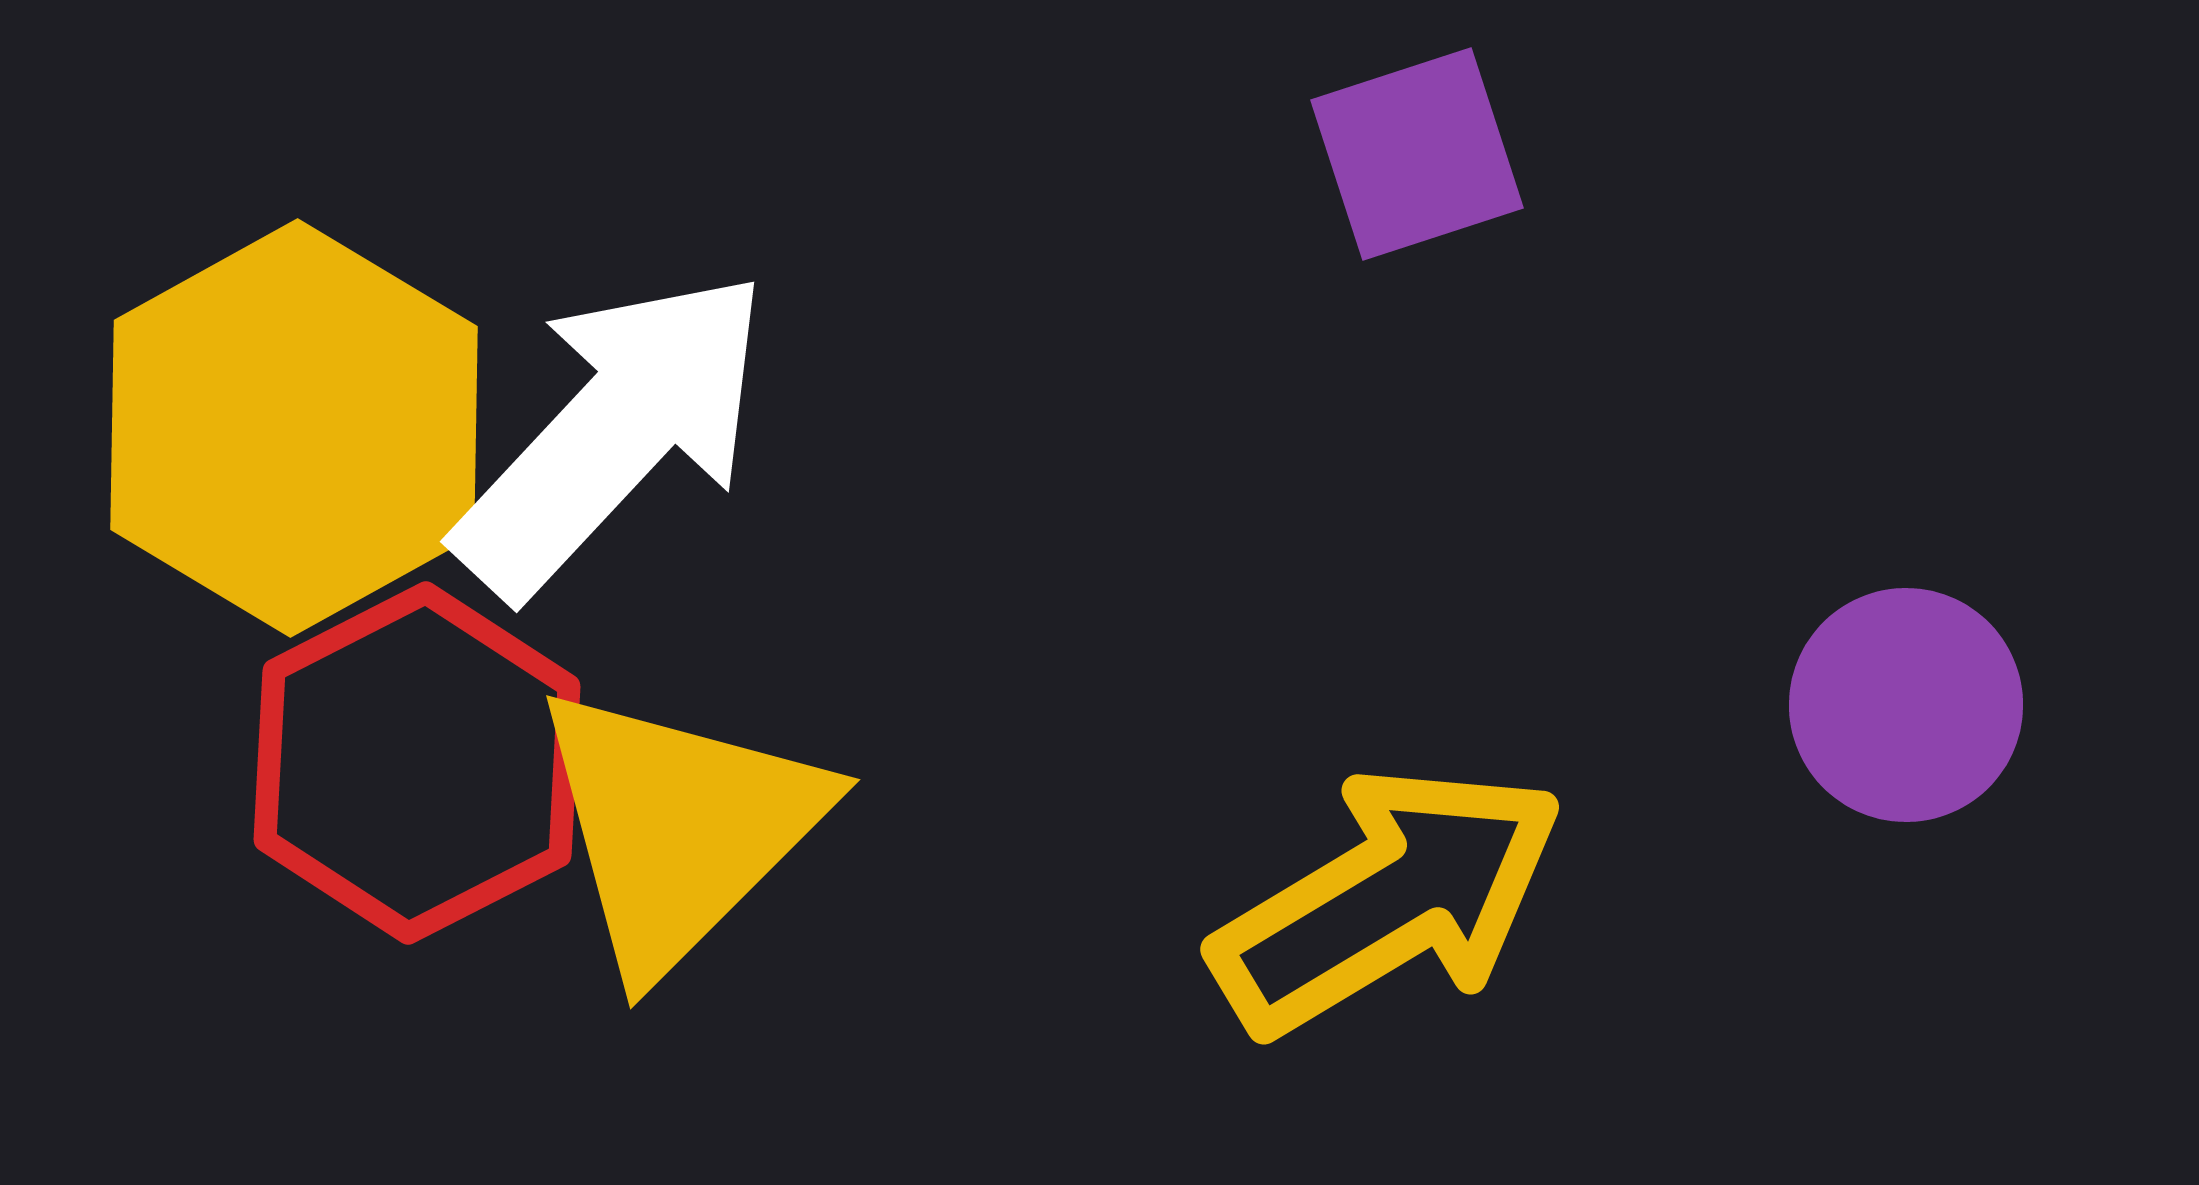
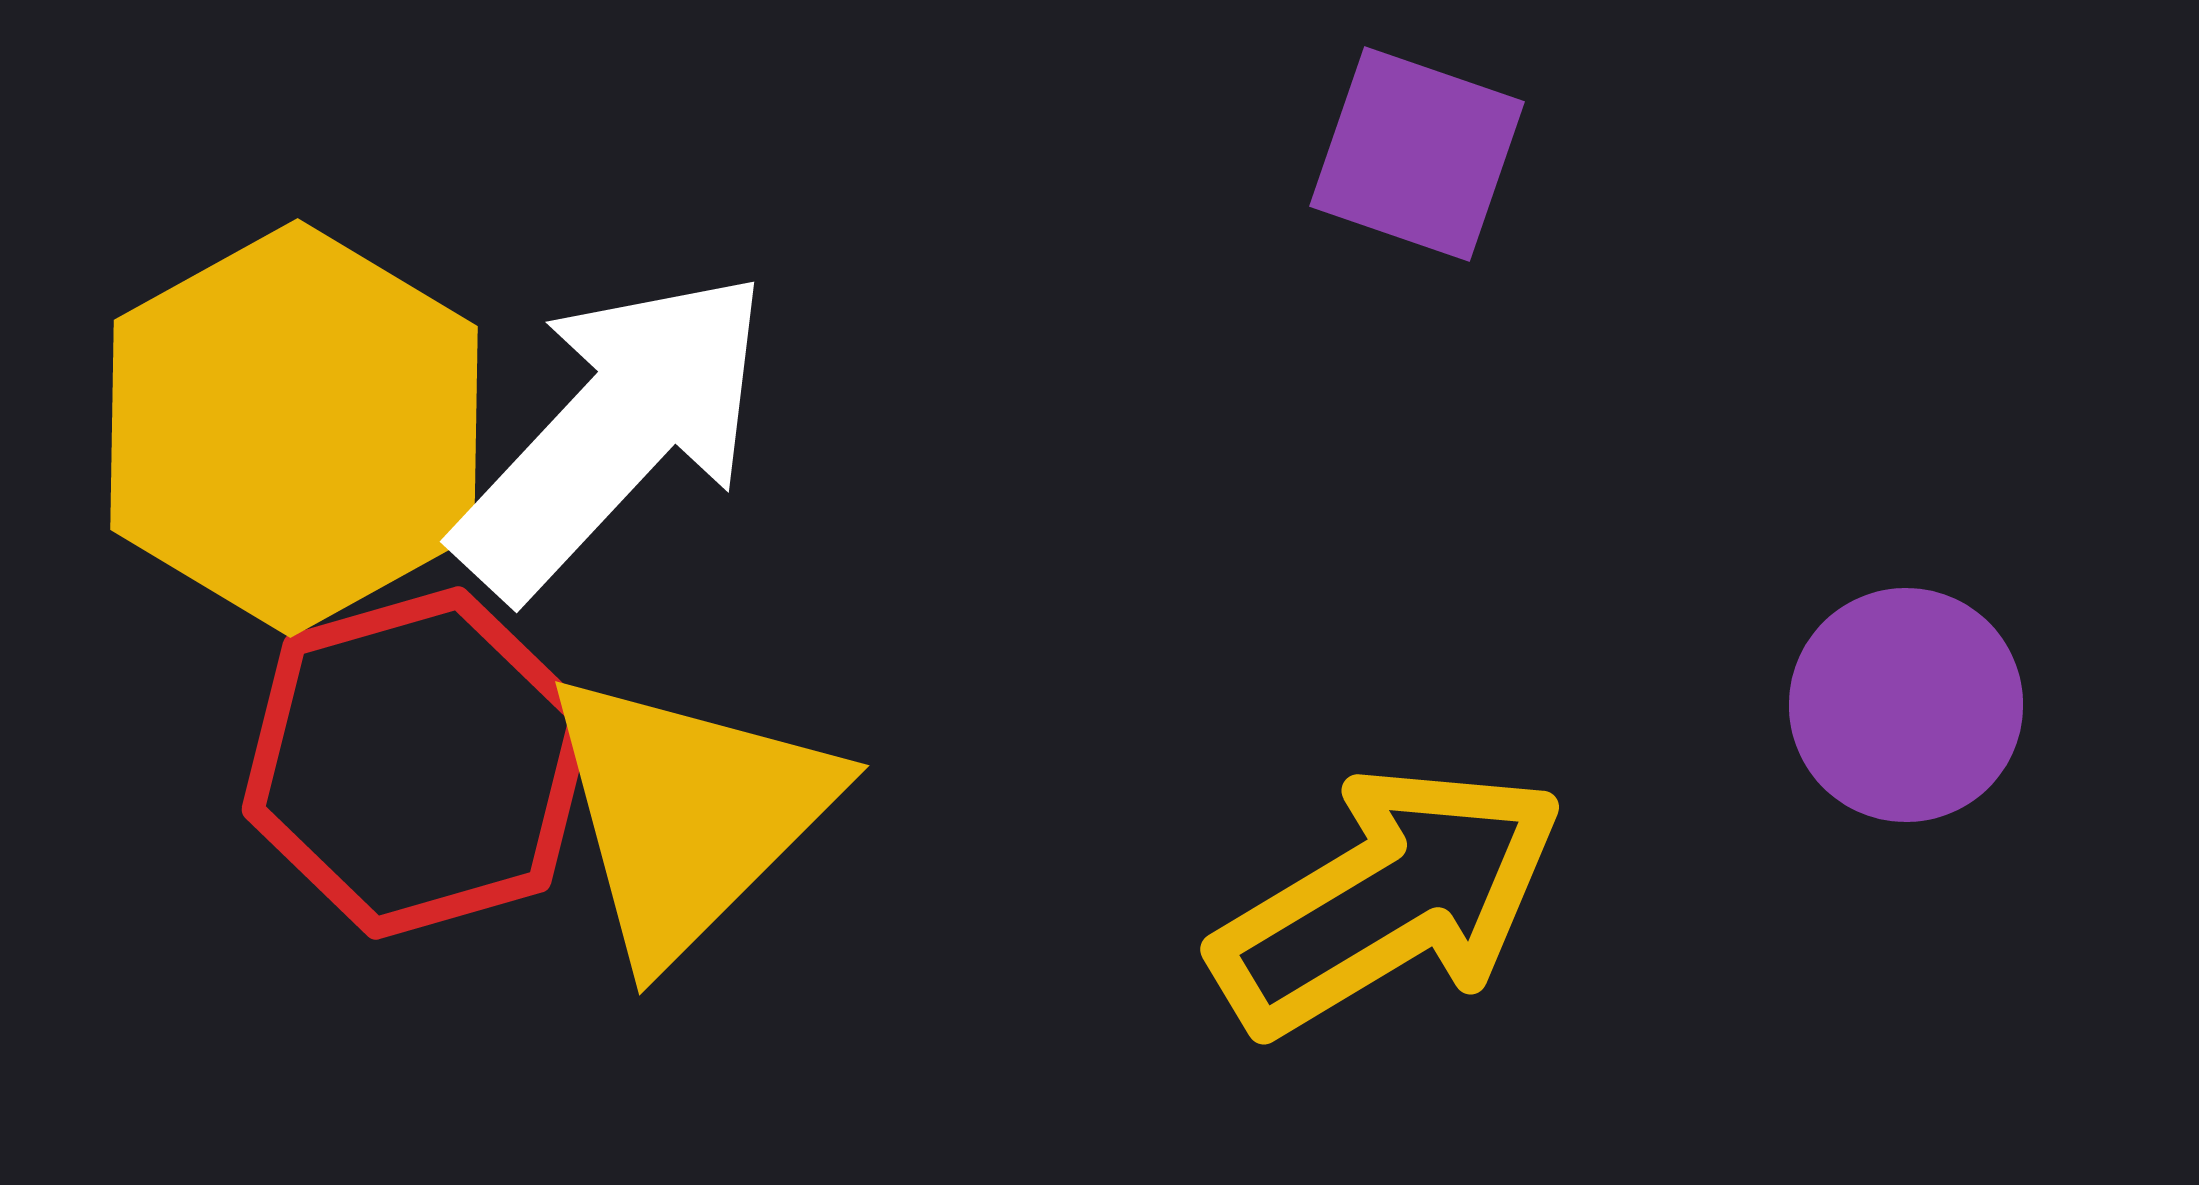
purple square: rotated 37 degrees clockwise
red hexagon: rotated 11 degrees clockwise
yellow triangle: moved 9 px right, 14 px up
